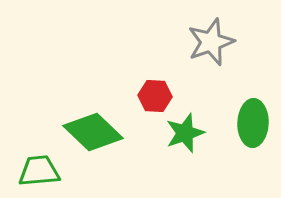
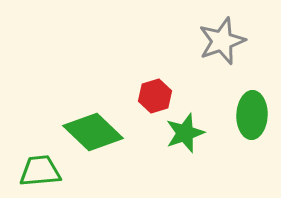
gray star: moved 11 px right, 1 px up
red hexagon: rotated 20 degrees counterclockwise
green ellipse: moved 1 px left, 8 px up
green trapezoid: moved 1 px right
